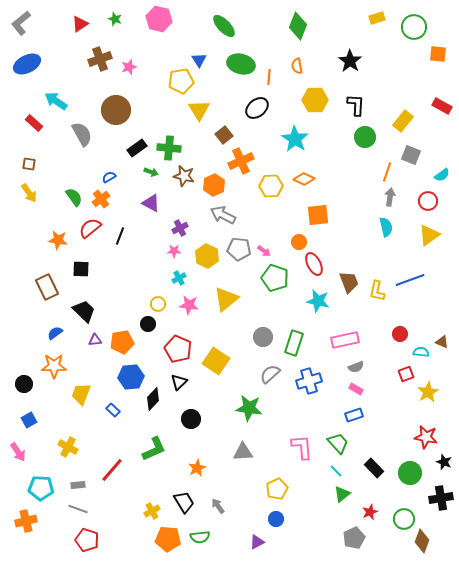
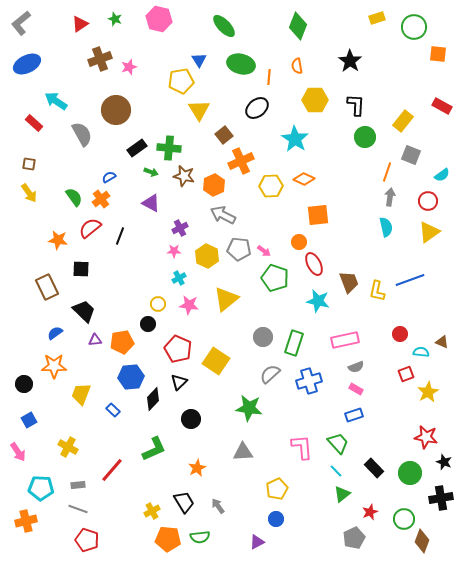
yellow triangle at (429, 235): moved 3 px up
